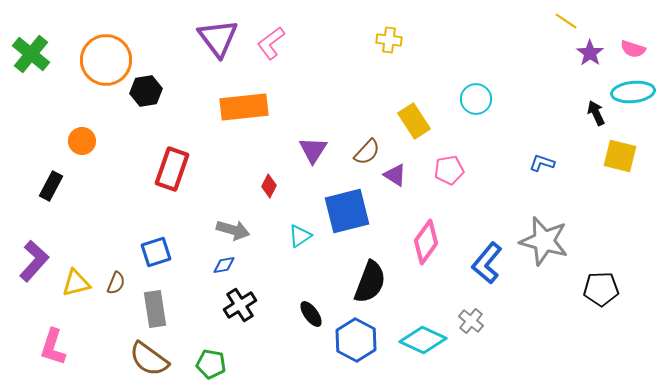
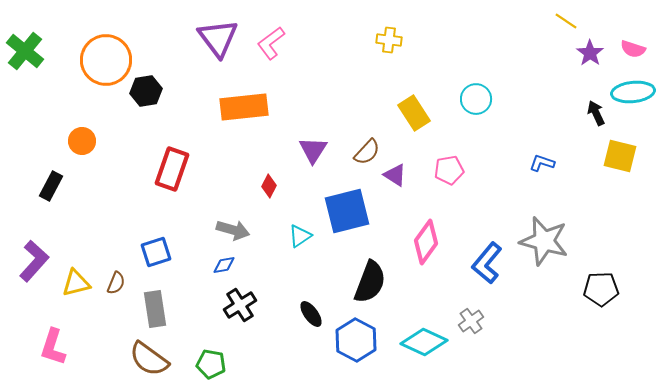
green cross at (31, 54): moved 6 px left, 3 px up
yellow rectangle at (414, 121): moved 8 px up
gray cross at (471, 321): rotated 15 degrees clockwise
cyan diamond at (423, 340): moved 1 px right, 2 px down
